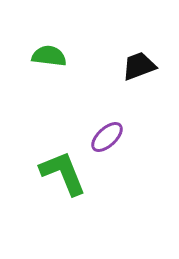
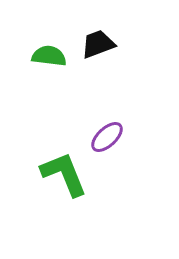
black trapezoid: moved 41 px left, 22 px up
green L-shape: moved 1 px right, 1 px down
